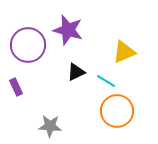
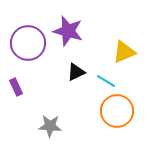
purple star: moved 1 px down
purple circle: moved 2 px up
